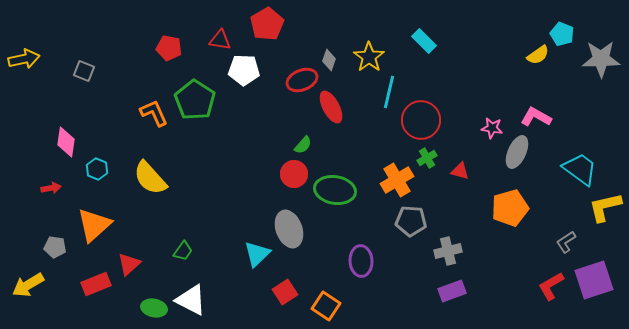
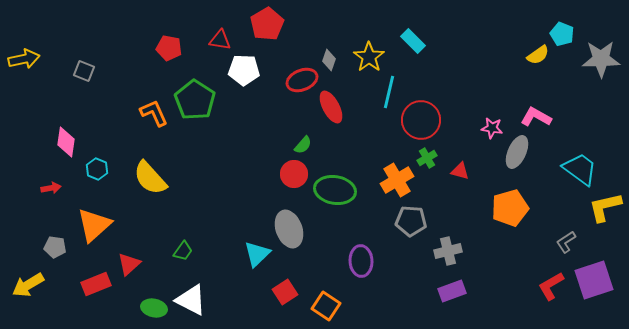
cyan rectangle at (424, 41): moved 11 px left
